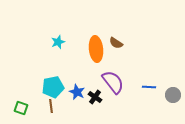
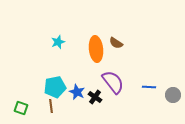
cyan pentagon: moved 2 px right
